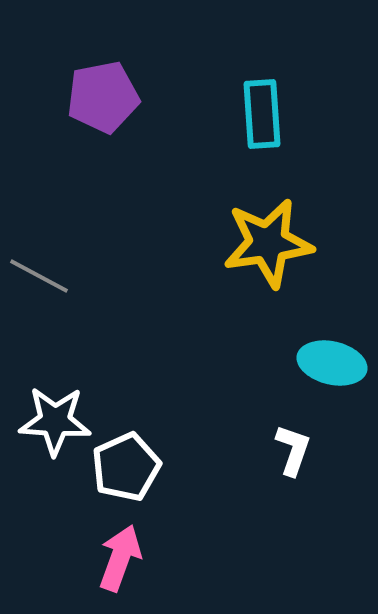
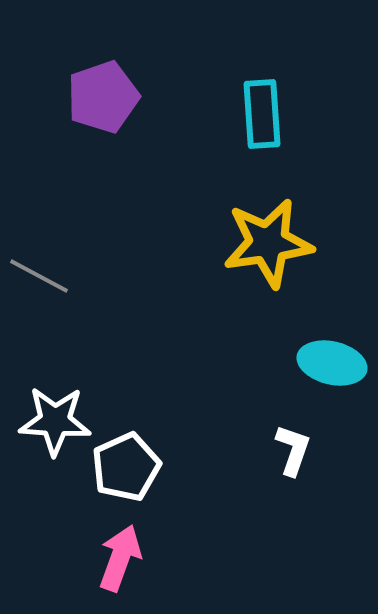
purple pentagon: rotated 8 degrees counterclockwise
